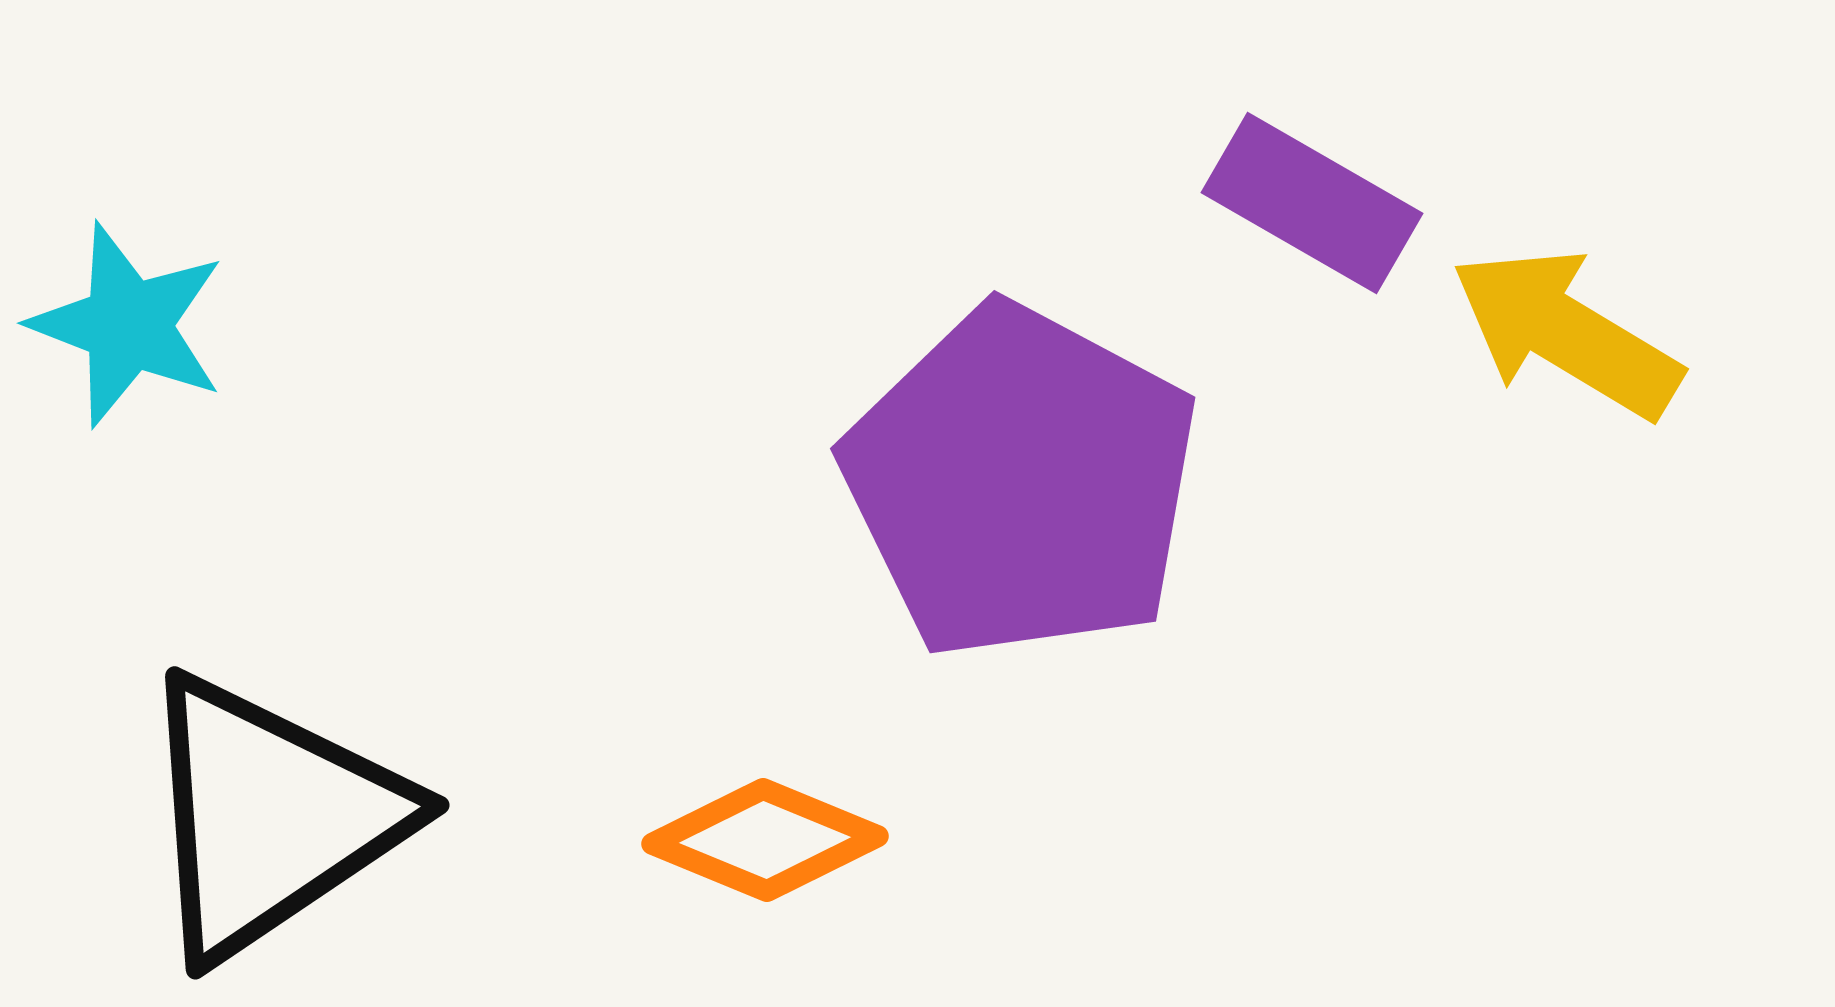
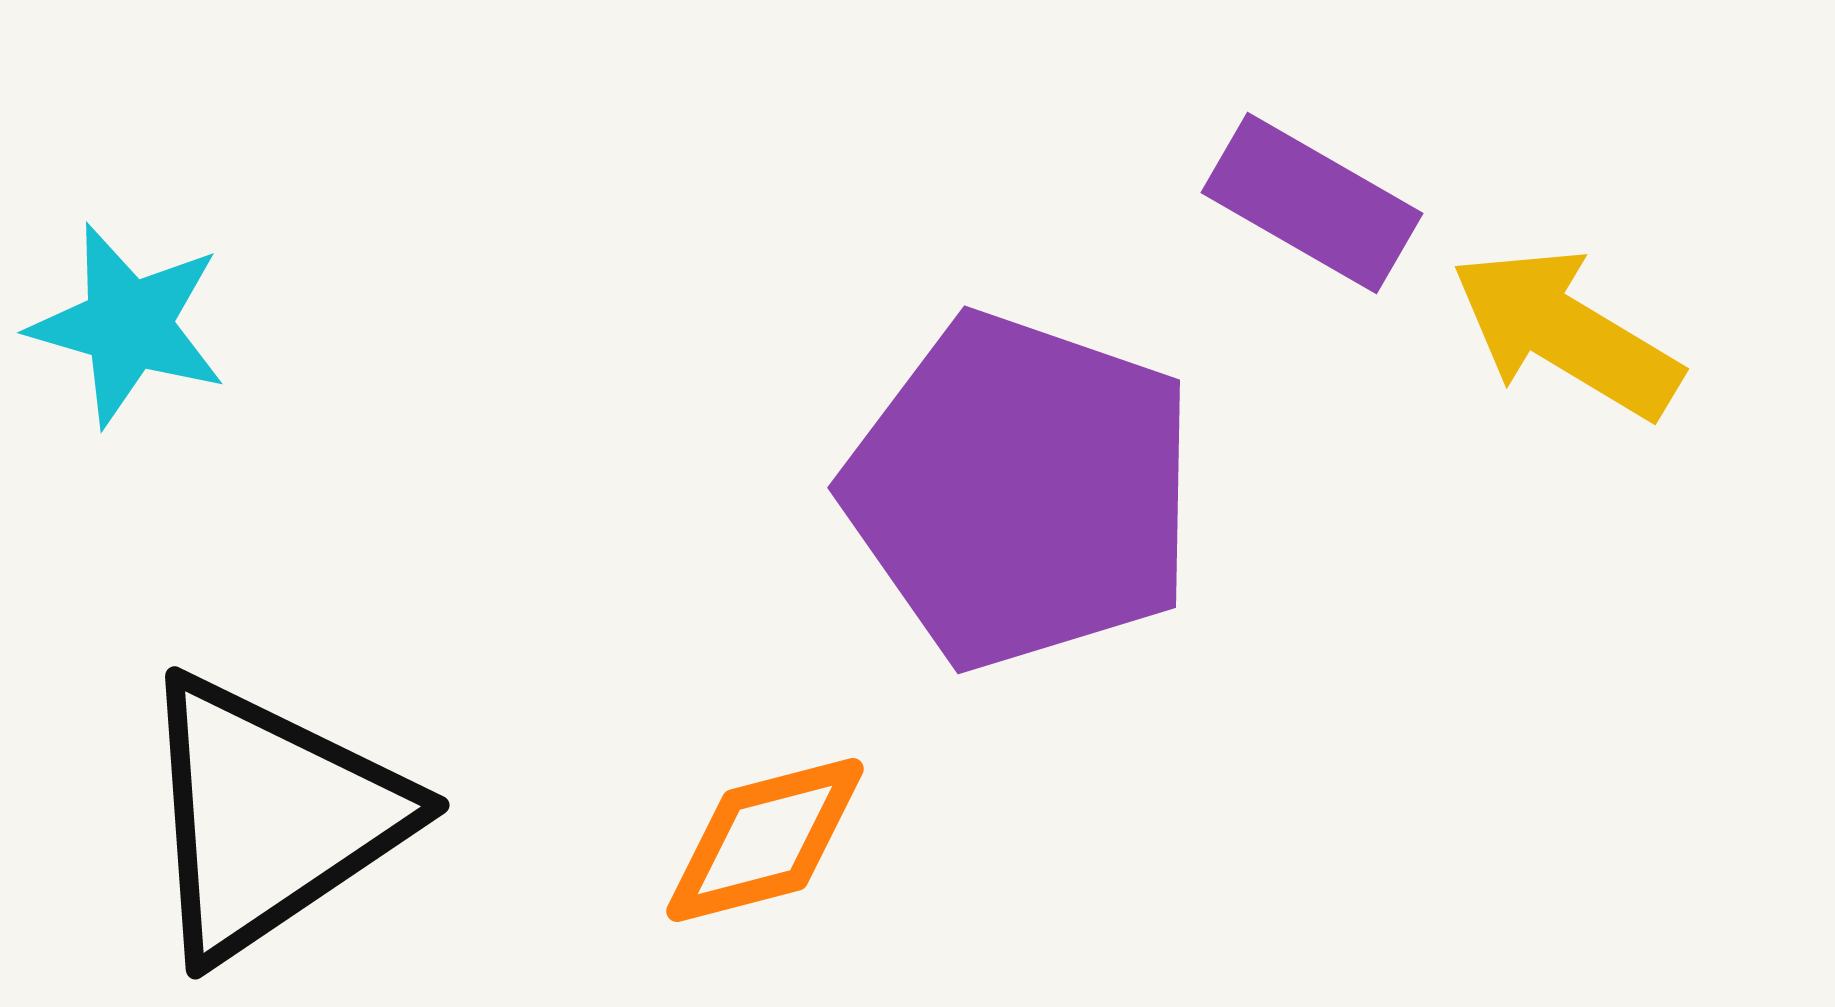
cyan star: rotated 5 degrees counterclockwise
purple pentagon: moved 9 px down; rotated 9 degrees counterclockwise
orange diamond: rotated 37 degrees counterclockwise
